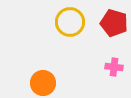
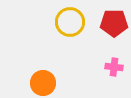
red pentagon: rotated 16 degrees counterclockwise
